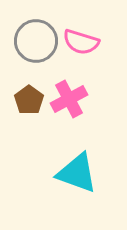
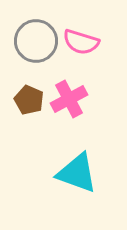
brown pentagon: rotated 12 degrees counterclockwise
